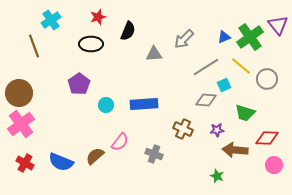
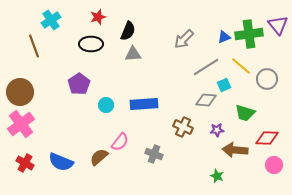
green cross: moved 1 px left, 3 px up; rotated 28 degrees clockwise
gray triangle: moved 21 px left
brown circle: moved 1 px right, 1 px up
brown cross: moved 2 px up
brown semicircle: moved 4 px right, 1 px down
